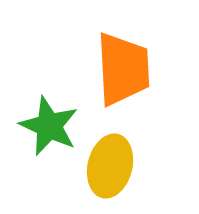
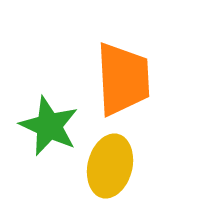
orange trapezoid: moved 10 px down
